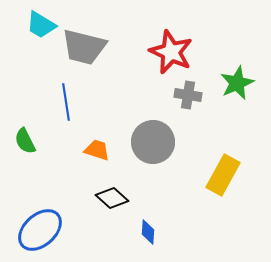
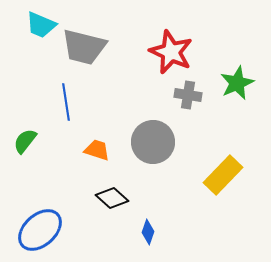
cyan trapezoid: rotated 8 degrees counterclockwise
green semicircle: rotated 64 degrees clockwise
yellow rectangle: rotated 15 degrees clockwise
blue diamond: rotated 15 degrees clockwise
